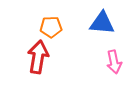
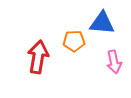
orange pentagon: moved 23 px right, 14 px down
